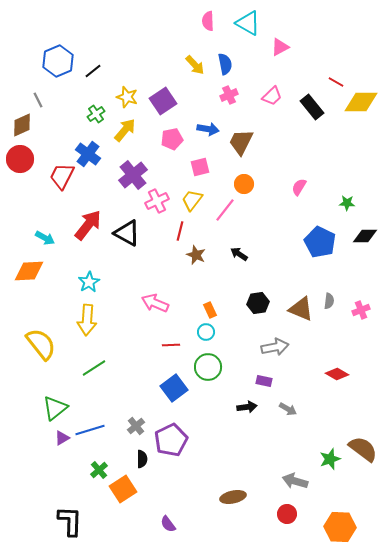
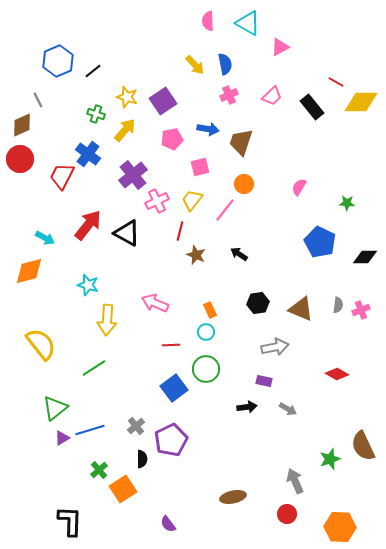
green cross at (96, 114): rotated 36 degrees counterclockwise
brown trapezoid at (241, 142): rotated 8 degrees counterclockwise
black diamond at (365, 236): moved 21 px down
orange diamond at (29, 271): rotated 12 degrees counterclockwise
cyan star at (89, 282): moved 1 px left, 3 px down; rotated 25 degrees counterclockwise
gray semicircle at (329, 301): moved 9 px right, 4 px down
yellow arrow at (87, 320): moved 20 px right
green circle at (208, 367): moved 2 px left, 2 px down
brown semicircle at (363, 449): moved 3 px up; rotated 152 degrees counterclockwise
gray arrow at (295, 481): rotated 50 degrees clockwise
